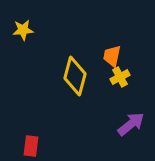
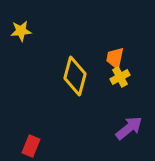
yellow star: moved 2 px left, 1 px down
orange trapezoid: moved 3 px right, 2 px down
purple arrow: moved 2 px left, 4 px down
red rectangle: rotated 15 degrees clockwise
